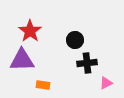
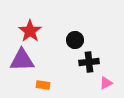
black cross: moved 2 px right, 1 px up
